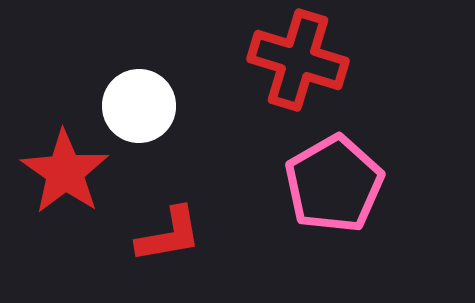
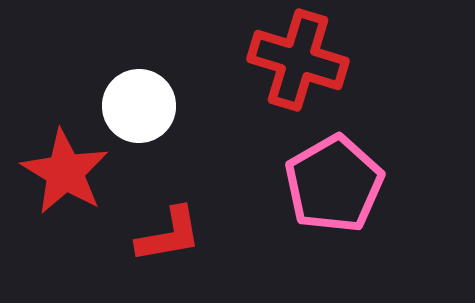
red star: rotated 4 degrees counterclockwise
